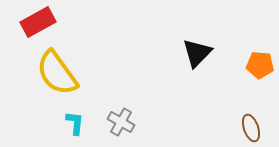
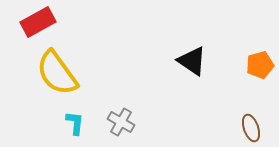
black triangle: moved 5 px left, 8 px down; rotated 40 degrees counterclockwise
orange pentagon: rotated 20 degrees counterclockwise
